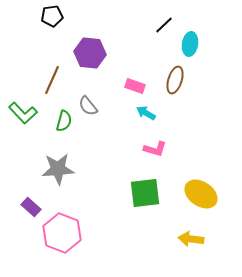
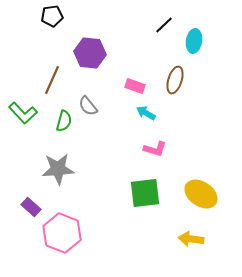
cyan ellipse: moved 4 px right, 3 px up
